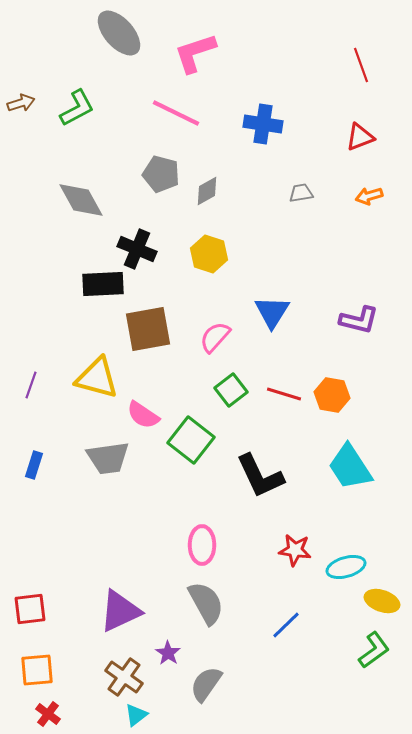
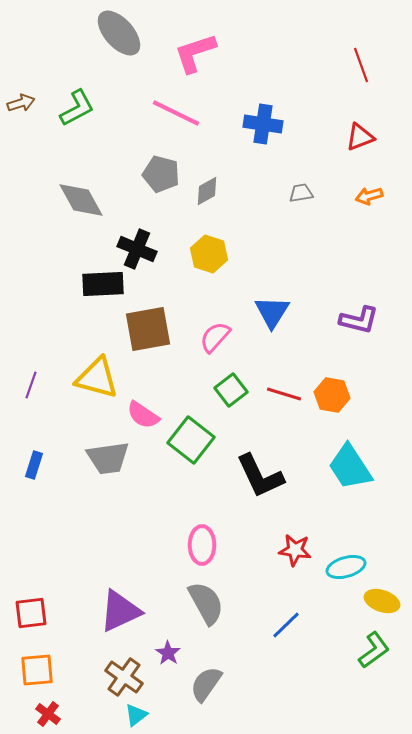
red square at (30, 609): moved 1 px right, 4 px down
